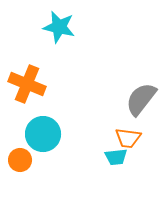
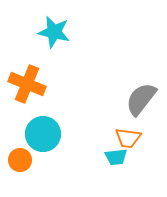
cyan star: moved 5 px left, 5 px down
